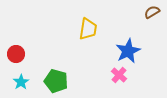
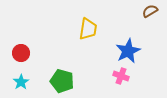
brown semicircle: moved 2 px left, 1 px up
red circle: moved 5 px right, 1 px up
pink cross: moved 2 px right, 1 px down; rotated 21 degrees counterclockwise
green pentagon: moved 6 px right
